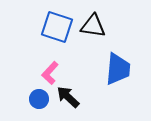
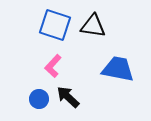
blue square: moved 2 px left, 2 px up
blue trapezoid: rotated 84 degrees counterclockwise
pink L-shape: moved 3 px right, 7 px up
